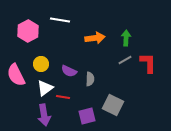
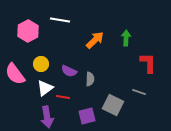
orange arrow: moved 2 px down; rotated 36 degrees counterclockwise
gray line: moved 14 px right, 32 px down; rotated 48 degrees clockwise
pink semicircle: moved 1 px left, 1 px up; rotated 10 degrees counterclockwise
purple arrow: moved 3 px right, 2 px down
